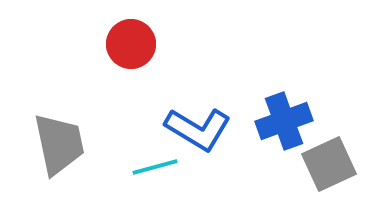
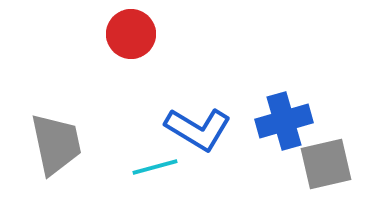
red circle: moved 10 px up
blue cross: rotated 4 degrees clockwise
gray trapezoid: moved 3 px left
gray square: moved 3 px left; rotated 12 degrees clockwise
